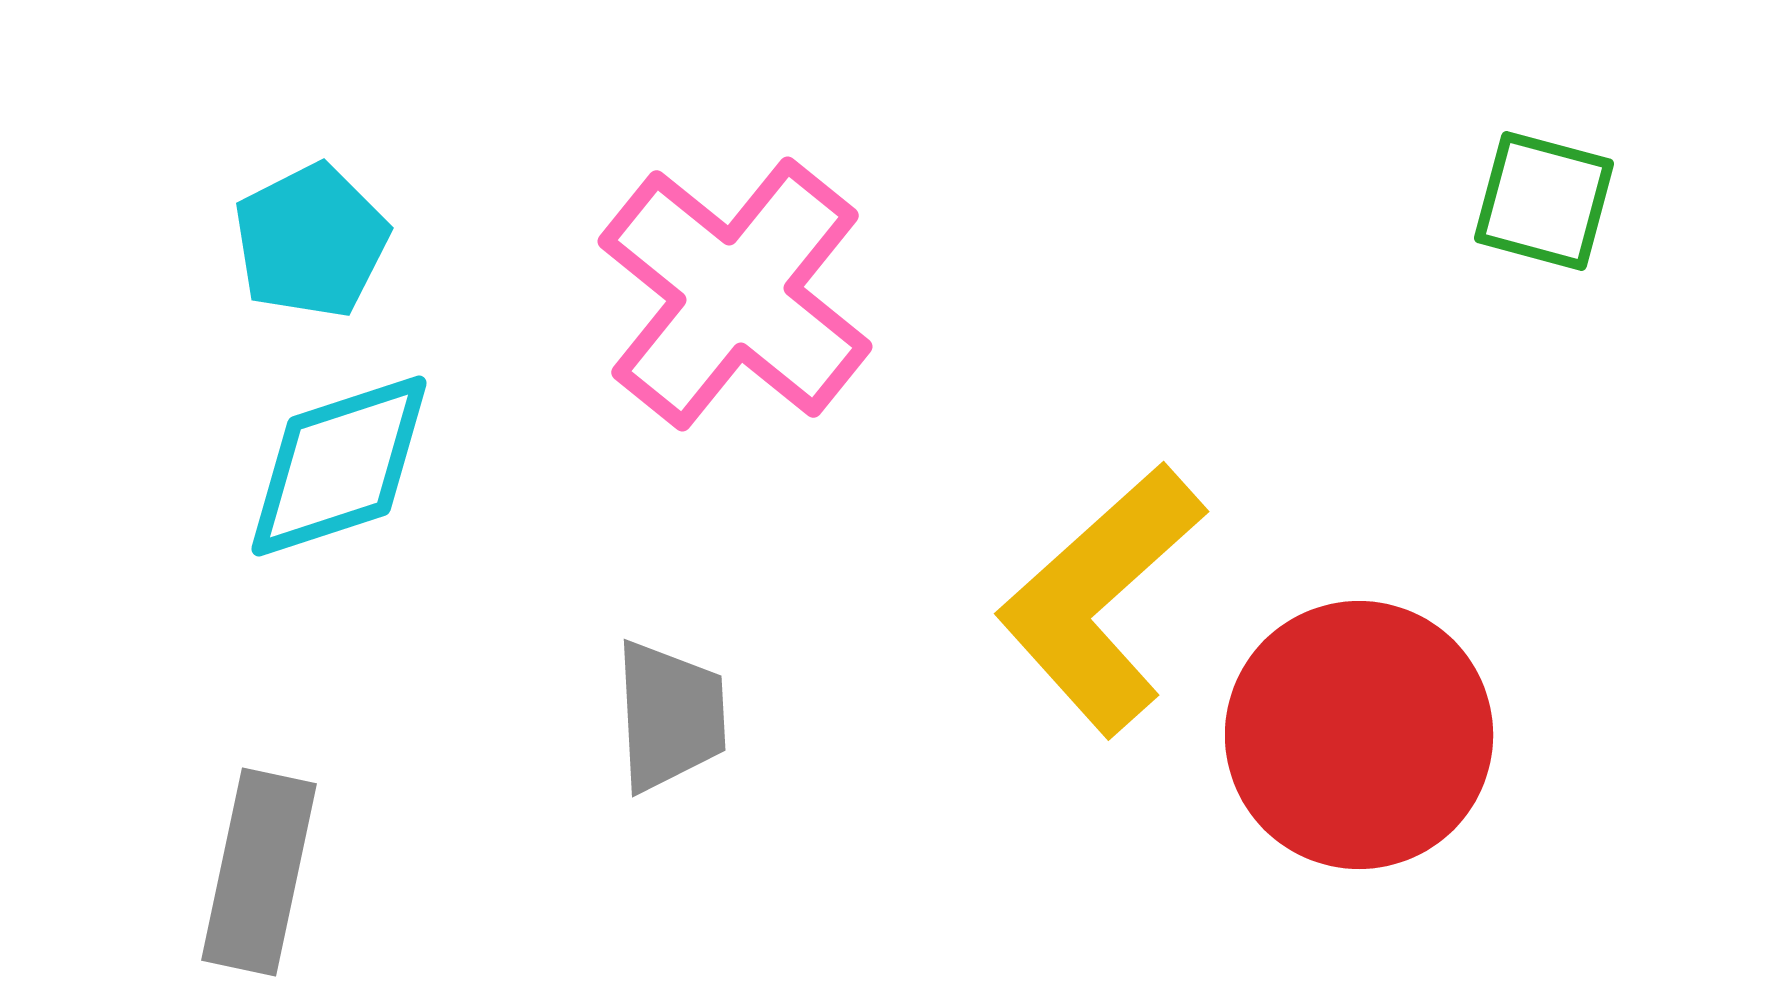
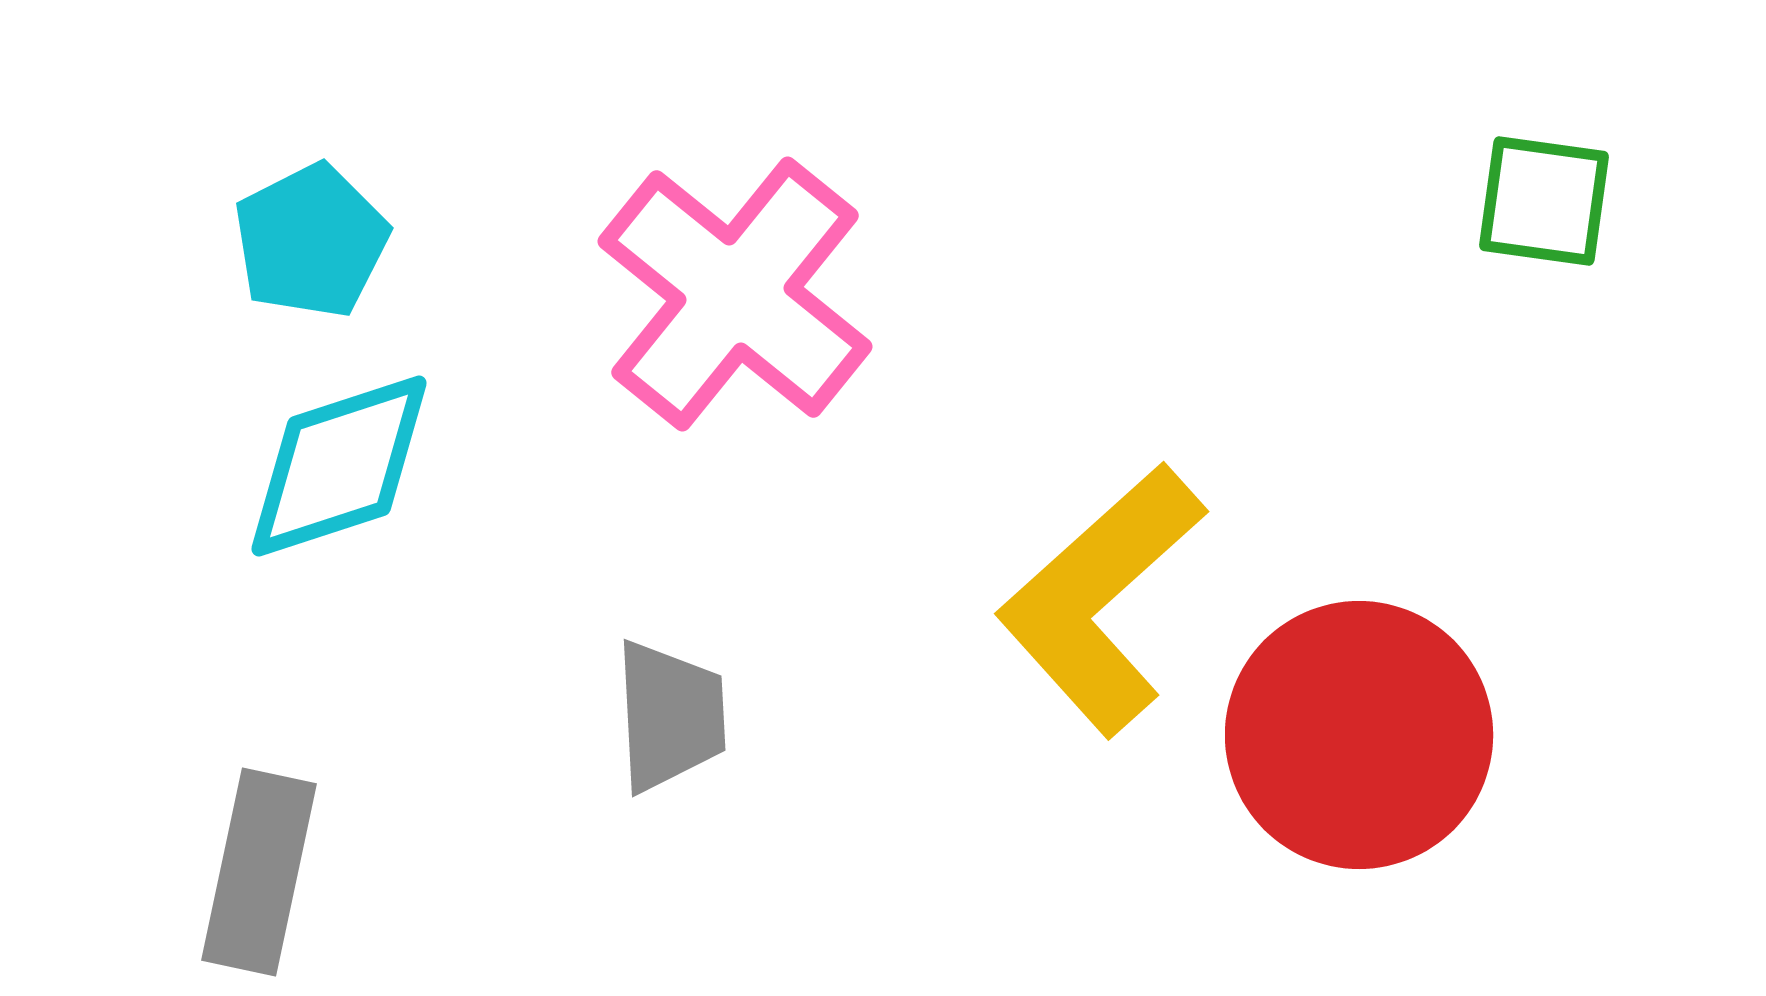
green square: rotated 7 degrees counterclockwise
